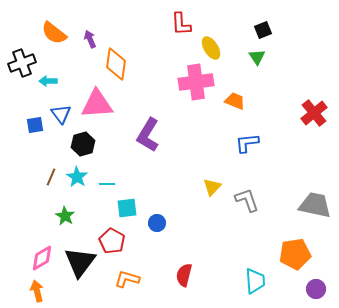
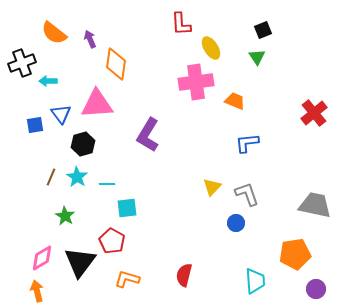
gray L-shape: moved 6 px up
blue circle: moved 79 px right
